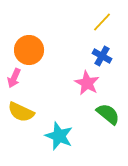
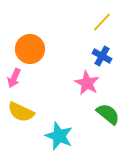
orange circle: moved 1 px right, 1 px up
